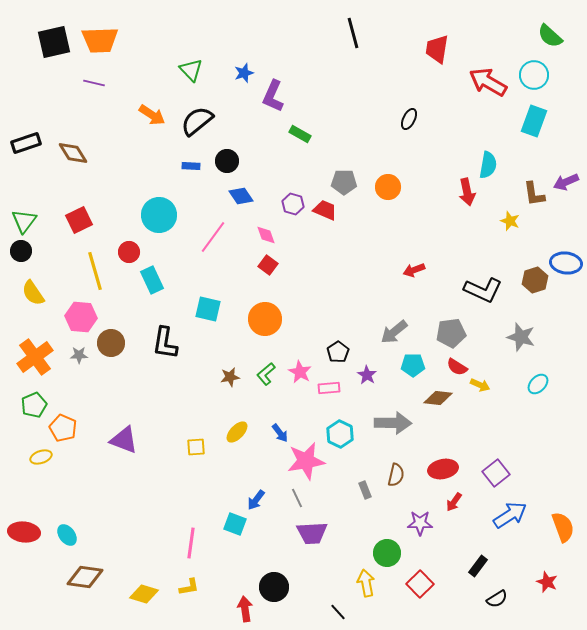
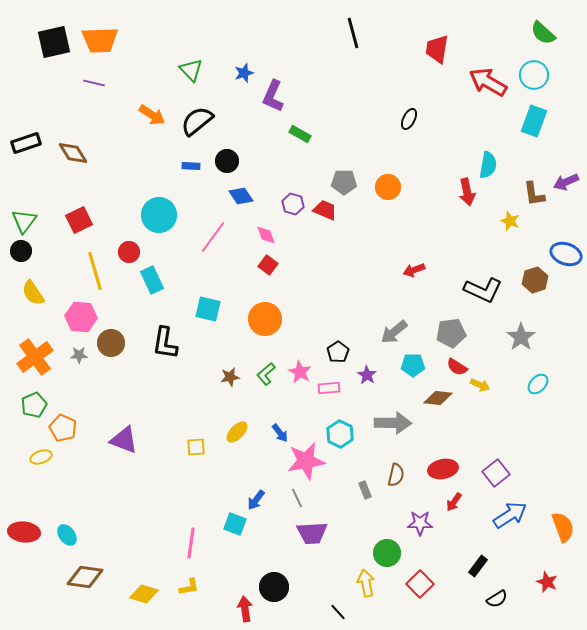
green semicircle at (550, 36): moved 7 px left, 3 px up
blue ellipse at (566, 263): moved 9 px up; rotated 12 degrees clockwise
gray star at (521, 337): rotated 20 degrees clockwise
